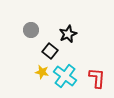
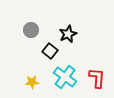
yellow star: moved 10 px left, 10 px down; rotated 16 degrees counterclockwise
cyan cross: moved 1 px down
